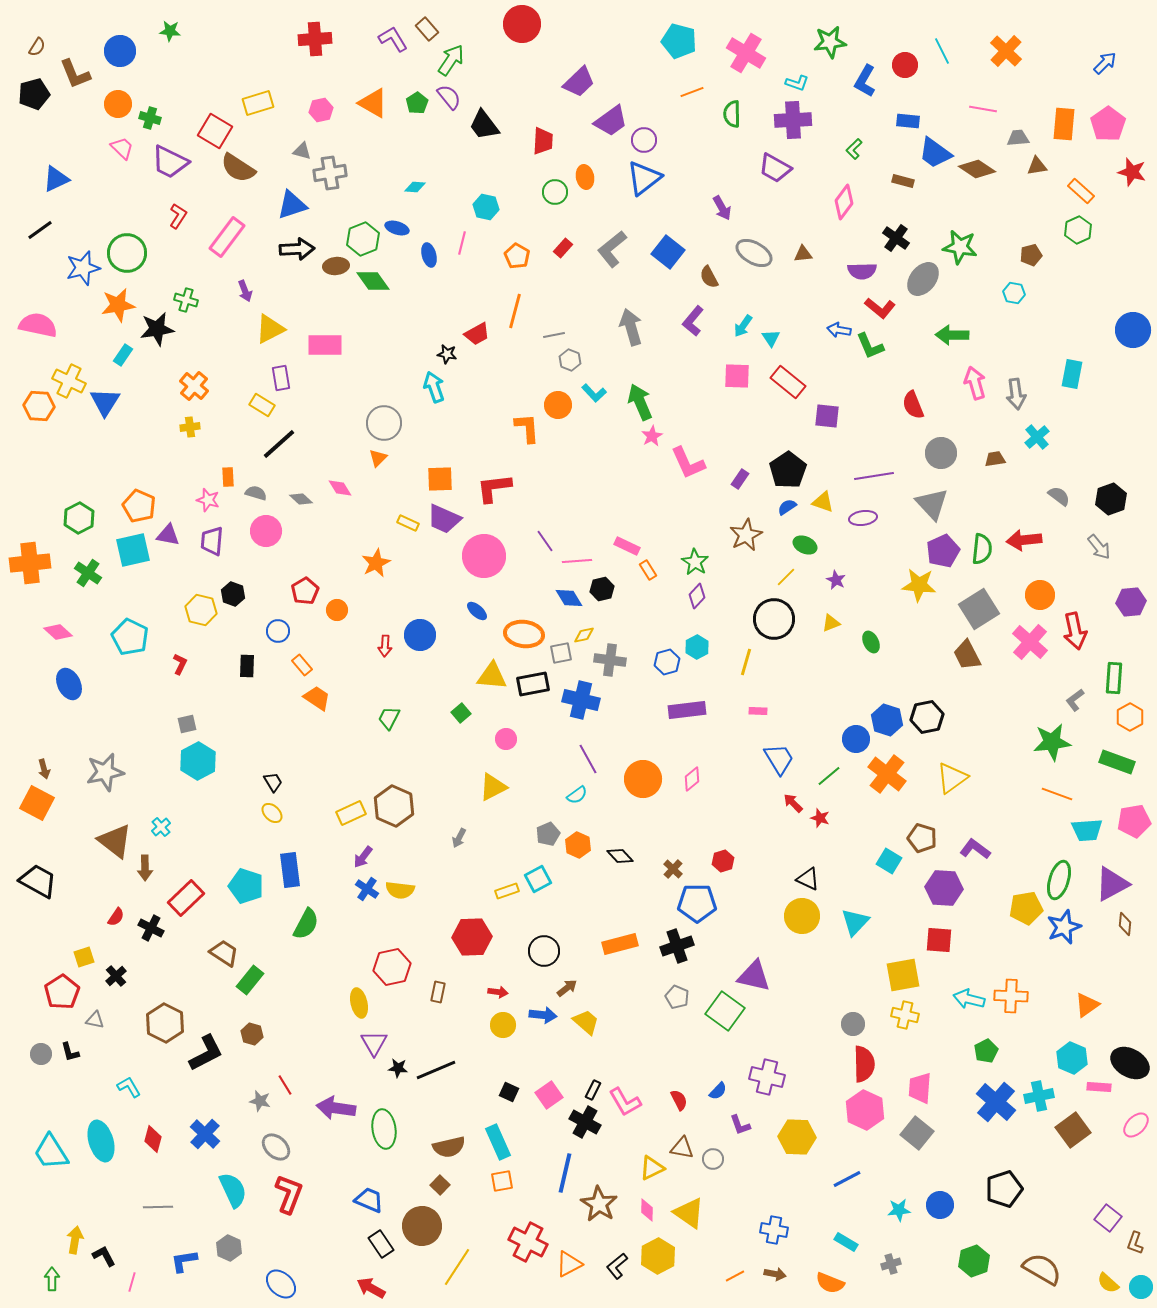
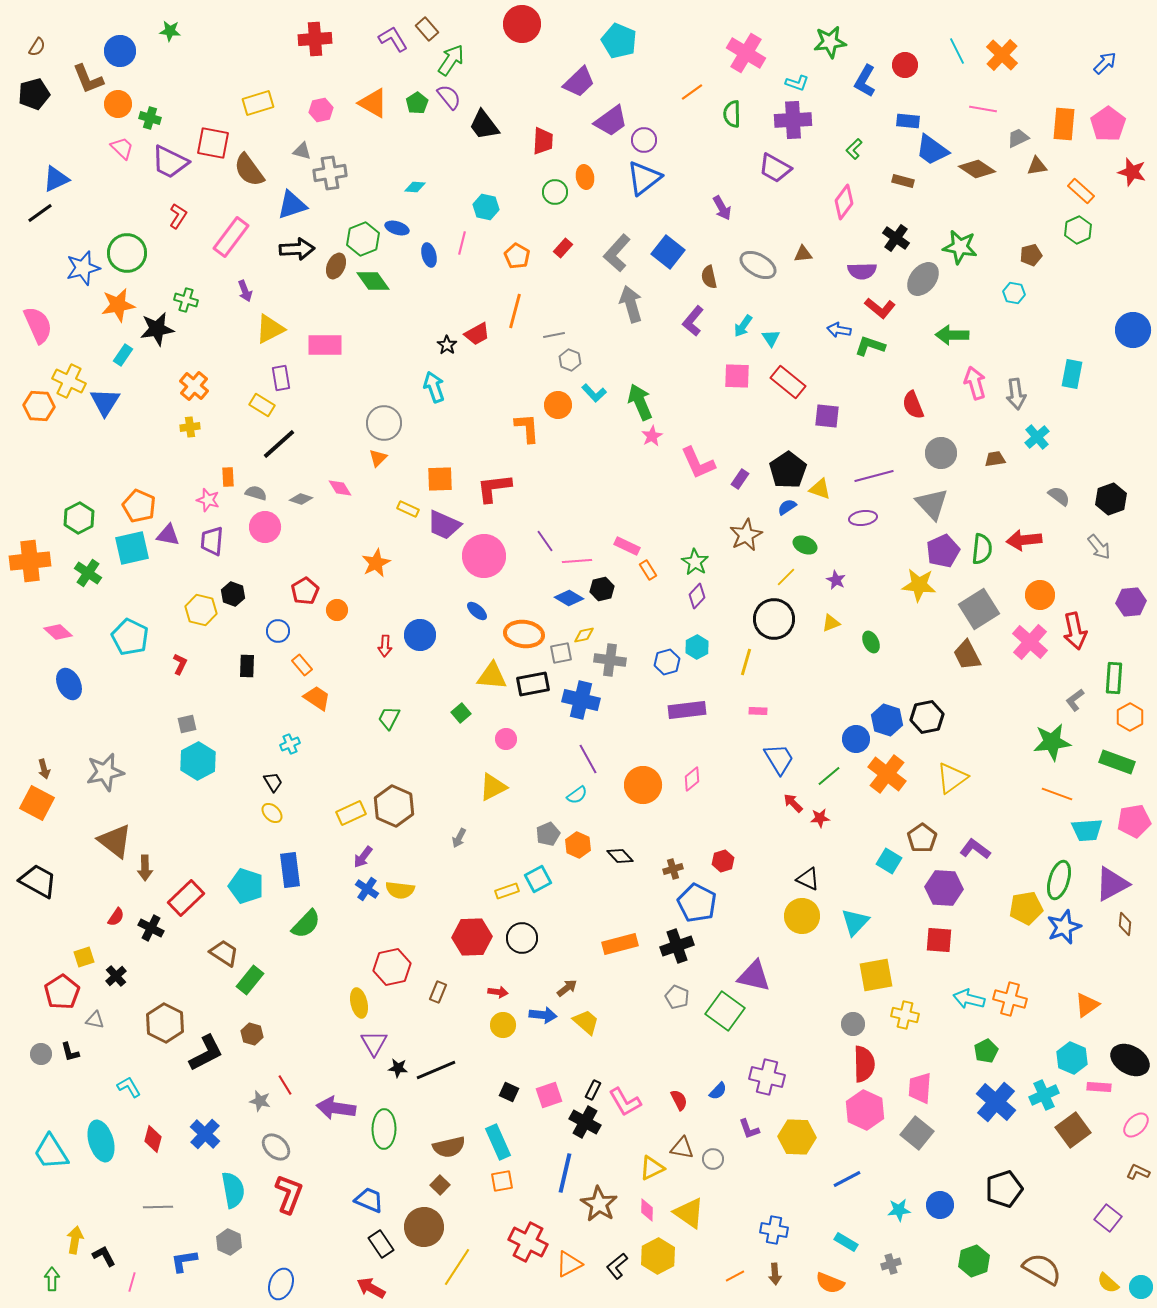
cyan pentagon at (679, 41): moved 60 px left; rotated 8 degrees clockwise
cyan line at (942, 51): moved 15 px right
orange cross at (1006, 51): moved 4 px left, 4 px down
brown L-shape at (75, 74): moved 13 px right, 5 px down
orange line at (692, 92): rotated 15 degrees counterclockwise
red square at (215, 131): moved 2 px left, 12 px down; rotated 20 degrees counterclockwise
gray trapezoid at (1018, 138): rotated 20 degrees counterclockwise
blue trapezoid at (935, 153): moved 3 px left, 3 px up
brown semicircle at (238, 168): moved 11 px right, 2 px down; rotated 21 degrees clockwise
black line at (40, 230): moved 17 px up
pink rectangle at (227, 237): moved 4 px right
gray L-shape at (612, 249): moved 5 px right, 4 px down; rotated 9 degrees counterclockwise
gray ellipse at (754, 253): moved 4 px right, 12 px down
brown ellipse at (336, 266): rotated 60 degrees counterclockwise
brown semicircle at (709, 277): rotated 15 degrees clockwise
pink semicircle at (38, 325): rotated 54 degrees clockwise
gray arrow at (631, 327): moved 23 px up
green L-shape at (870, 346): rotated 132 degrees clockwise
black star at (447, 354): moved 9 px up; rotated 24 degrees clockwise
pink L-shape at (688, 463): moved 10 px right
purple line at (874, 476): rotated 6 degrees counterclockwise
gray diamond at (301, 499): rotated 25 degrees counterclockwise
yellow triangle at (823, 502): moved 3 px left, 13 px up
purple trapezoid at (444, 519): moved 6 px down
yellow rectangle at (408, 523): moved 14 px up
pink circle at (266, 531): moved 1 px left, 4 px up
cyan square at (133, 550): moved 1 px left, 2 px up
orange cross at (30, 563): moved 2 px up
blue diamond at (569, 598): rotated 28 degrees counterclockwise
orange circle at (643, 779): moved 6 px down
red star at (820, 818): rotated 24 degrees counterclockwise
cyan cross at (161, 827): moved 129 px right, 83 px up; rotated 18 degrees clockwise
brown pentagon at (922, 838): rotated 20 degrees clockwise
brown cross at (673, 869): rotated 30 degrees clockwise
blue pentagon at (697, 903): rotated 27 degrees clockwise
green semicircle at (306, 924): rotated 16 degrees clockwise
black circle at (544, 951): moved 22 px left, 13 px up
yellow square at (903, 975): moved 27 px left
brown rectangle at (438, 992): rotated 10 degrees clockwise
orange cross at (1011, 996): moved 1 px left, 3 px down; rotated 12 degrees clockwise
black ellipse at (1130, 1063): moved 3 px up
pink square at (549, 1095): rotated 16 degrees clockwise
cyan cross at (1039, 1096): moved 5 px right, 1 px up; rotated 12 degrees counterclockwise
purple L-shape at (740, 1125): moved 9 px right, 4 px down
green ellipse at (384, 1129): rotated 9 degrees clockwise
cyan semicircle at (233, 1190): rotated 15 degrees clockwise
brown circle at (422, 1226): moved 2 px right, 1 px down
brown L-shape at (1135, 1243): moved 3 px right, 71 px up; rotated 95 degrees clockwise
gray hexagon at (229, 1248): moved 6 px up
brown arrow at (775, 1274): rotated 75 degrees clockwise
blue ellipse at (281, 1284): rotated 68 degrees clockwise
